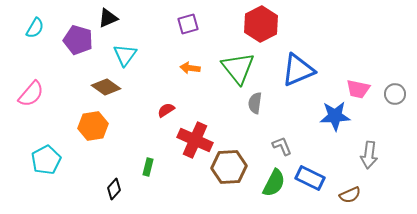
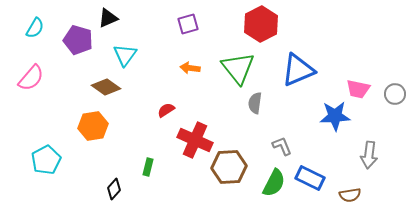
pink semicircle: moved 16 px up
brown semicircle: rotated 15 degrees clockwise
